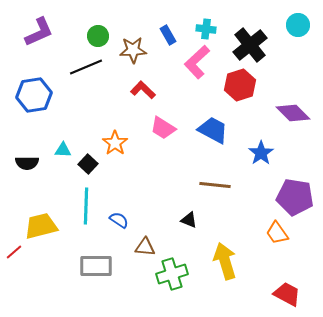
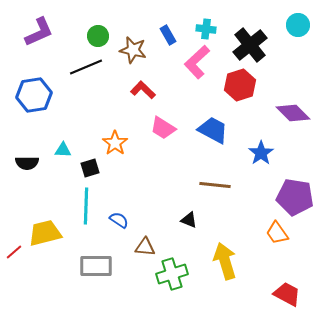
brown star: rotated 16 degrees clockwise
black square: moved 2 px right, 4 px down; rotated 30 degrees clockwise
yellow trapezoid: moved 4 px right, 7 px down
